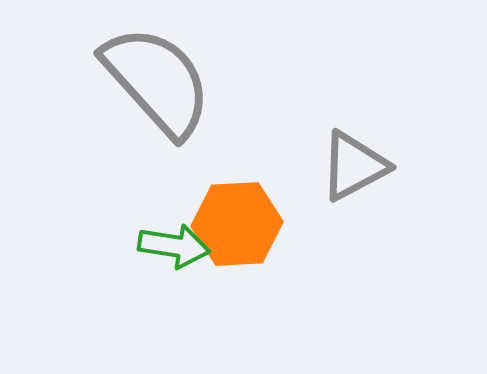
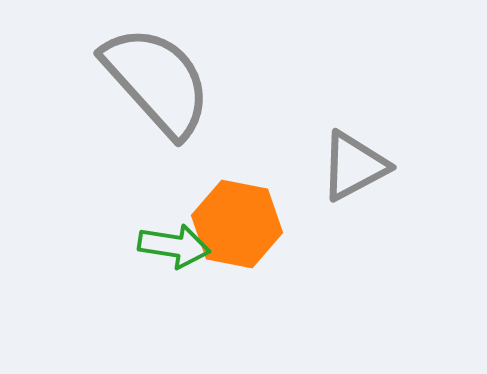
orange hexagon: rotated 14 degrees clockwise
